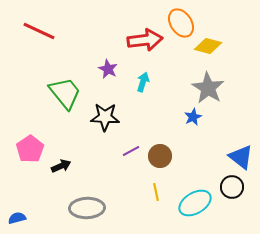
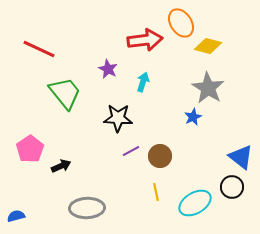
red line: moved 18 px down
black star: moved 13 px right, 1 px down
blue semicircle: moved 1 px left, 2 px up
